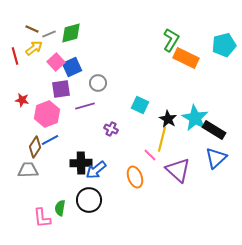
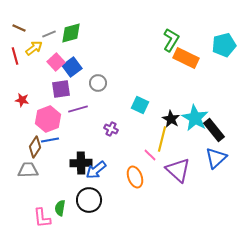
brown line: moved 13 px left, 1 px up
blue square: rotated 12 degrees counterclockwise
purple line: moved 7 px left, 3 px down
pink hexagon: moved 1 px right, 5 px down
black star: moved 3 px right
black rectangle: rotated 20 degrees clockwise
blue line: rotated 18 degrees clockwise
